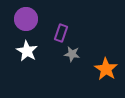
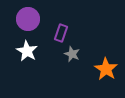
purple circle: moved 2 px right
gray star: rotated 14 degrees clockwise
